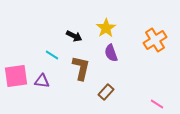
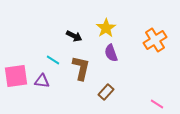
cyan line: moved 1 px right, 5 px down
